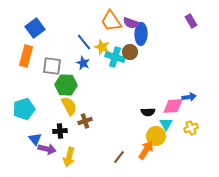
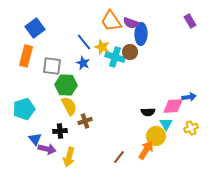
purple rectangle: moved 1 px left
